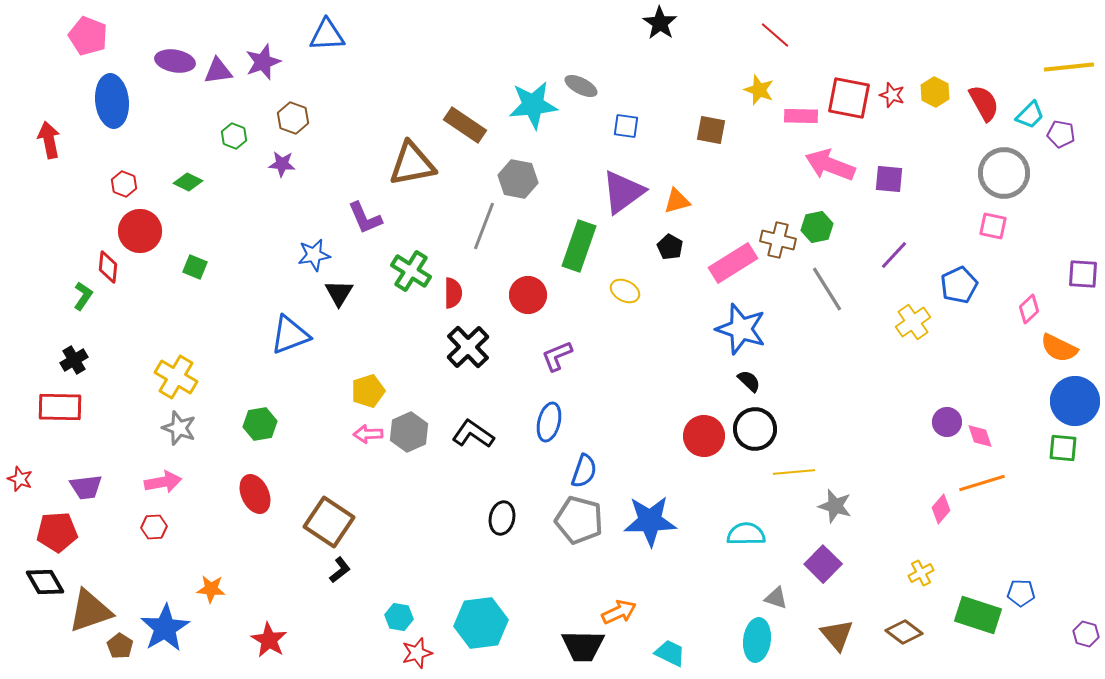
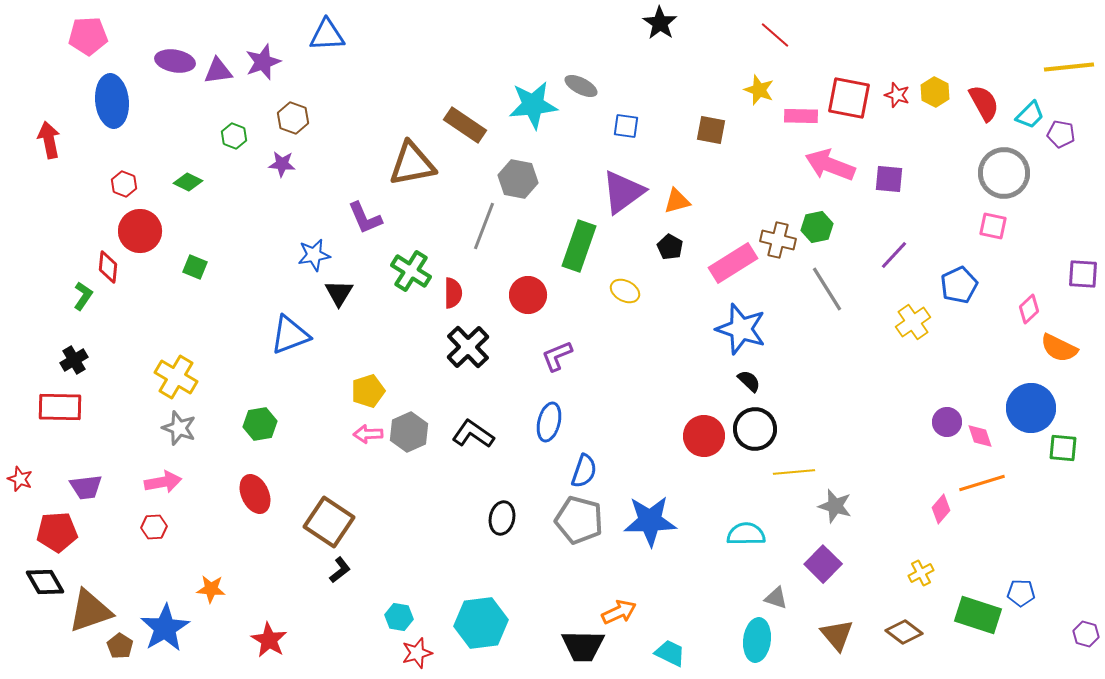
pink pentagon at (88, 36): rotated 24 degrees counterclockwise
red star at (892, 95): moved 5 px right
blue circle at (1075, 401): moved 44 px left, 7 px down
